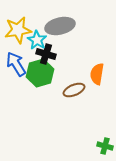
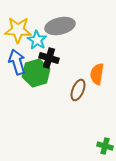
yellow star: rotated 12 degrees clockwise
black cross: moved 3 px right, 4 px down
blue arrow: moved 1 px right, 2 px up; rotated 15 degrees clockwise
green hexagon: moved 4 px left
brown ellipse: moved 4 px right; rotated 45 degrees counterclockwise
